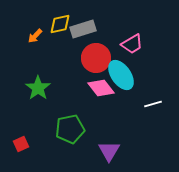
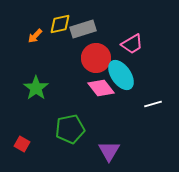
green star: moved 2 px left
red square: moved 1 px right; rotated 35 degrees counterclockwise
